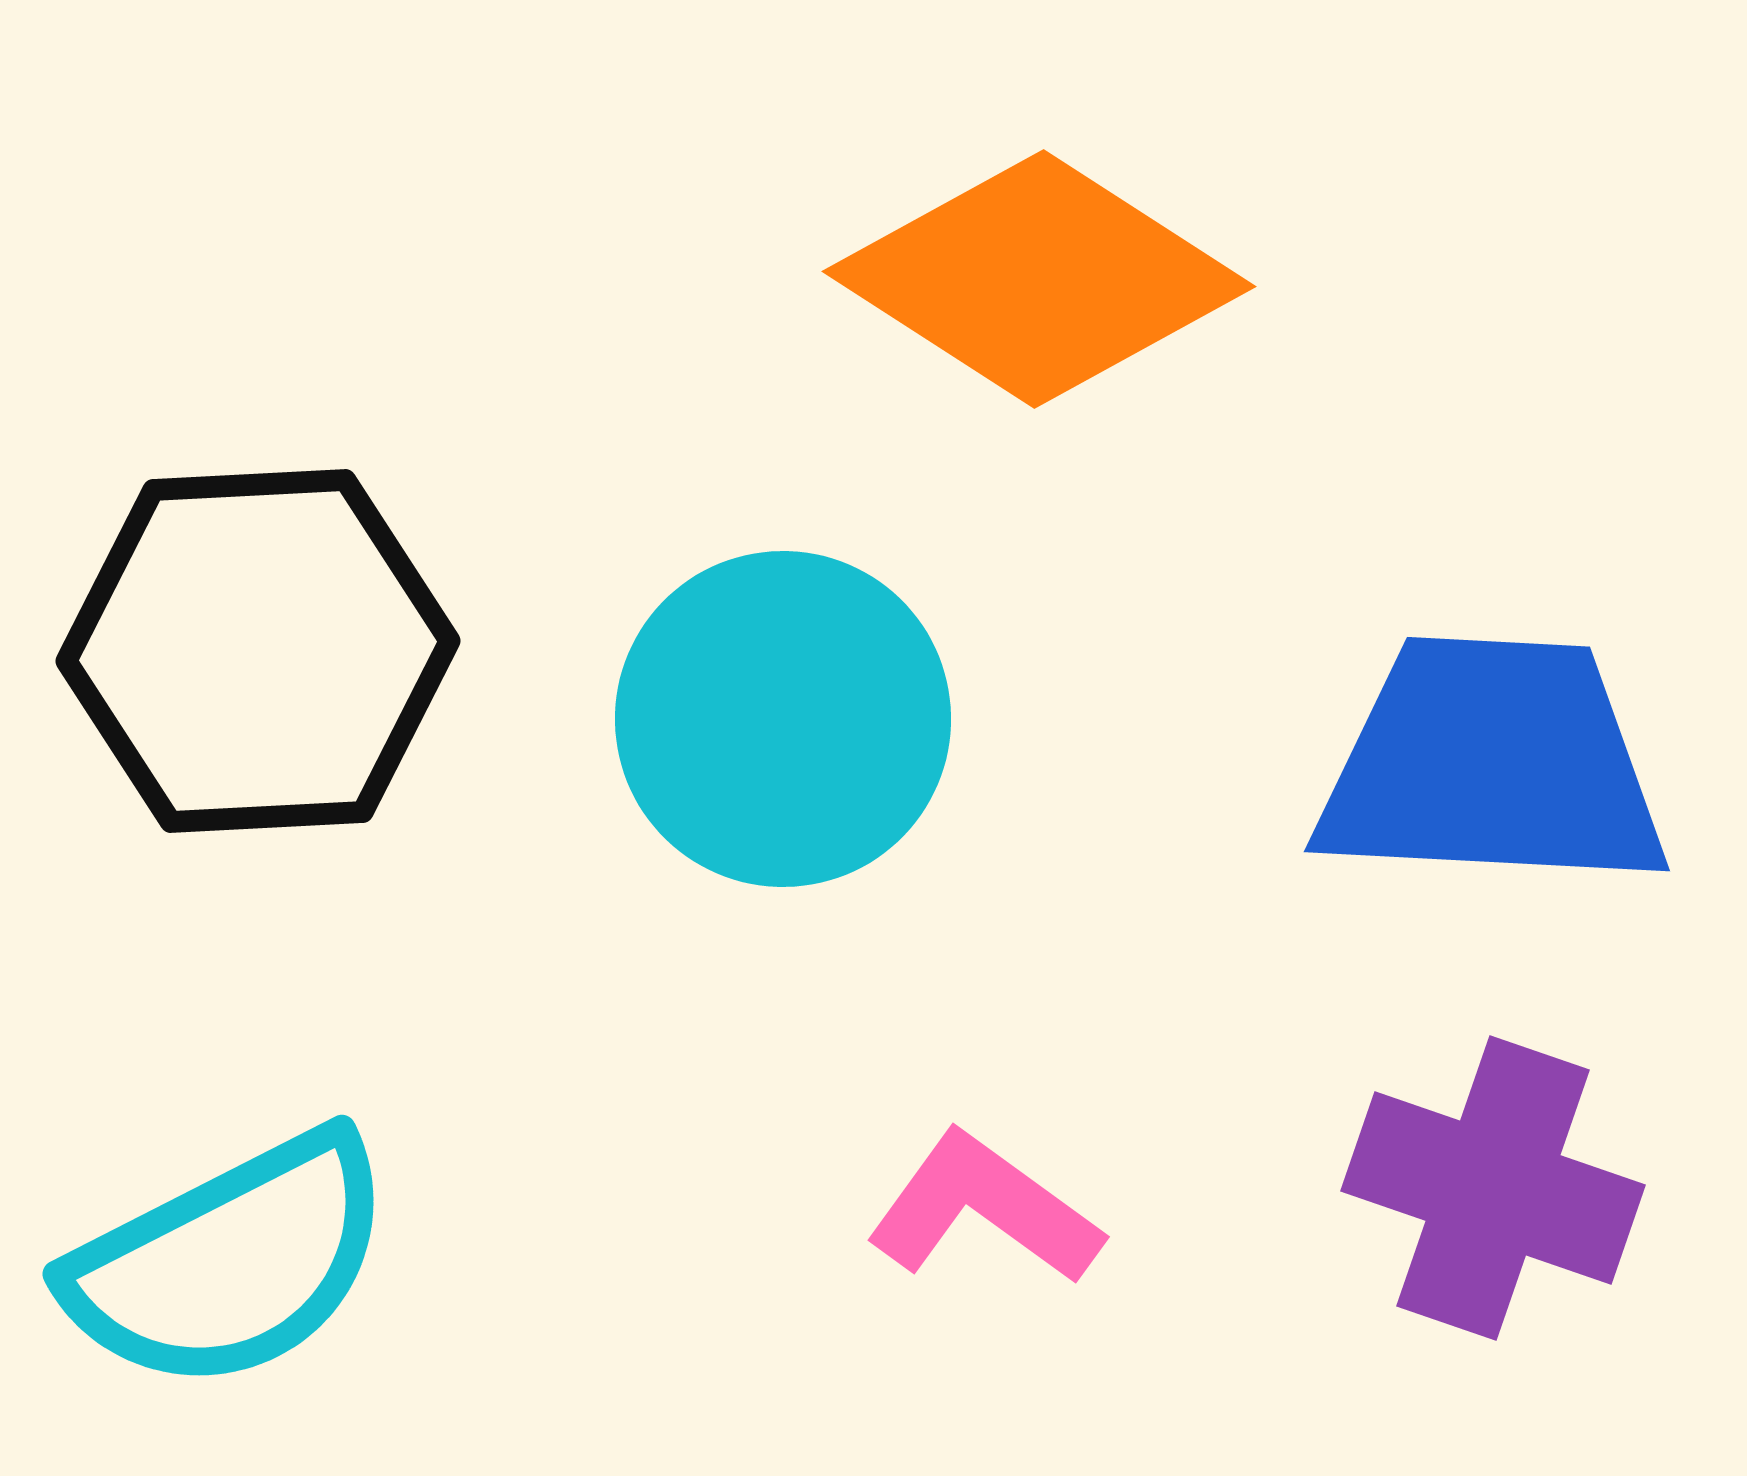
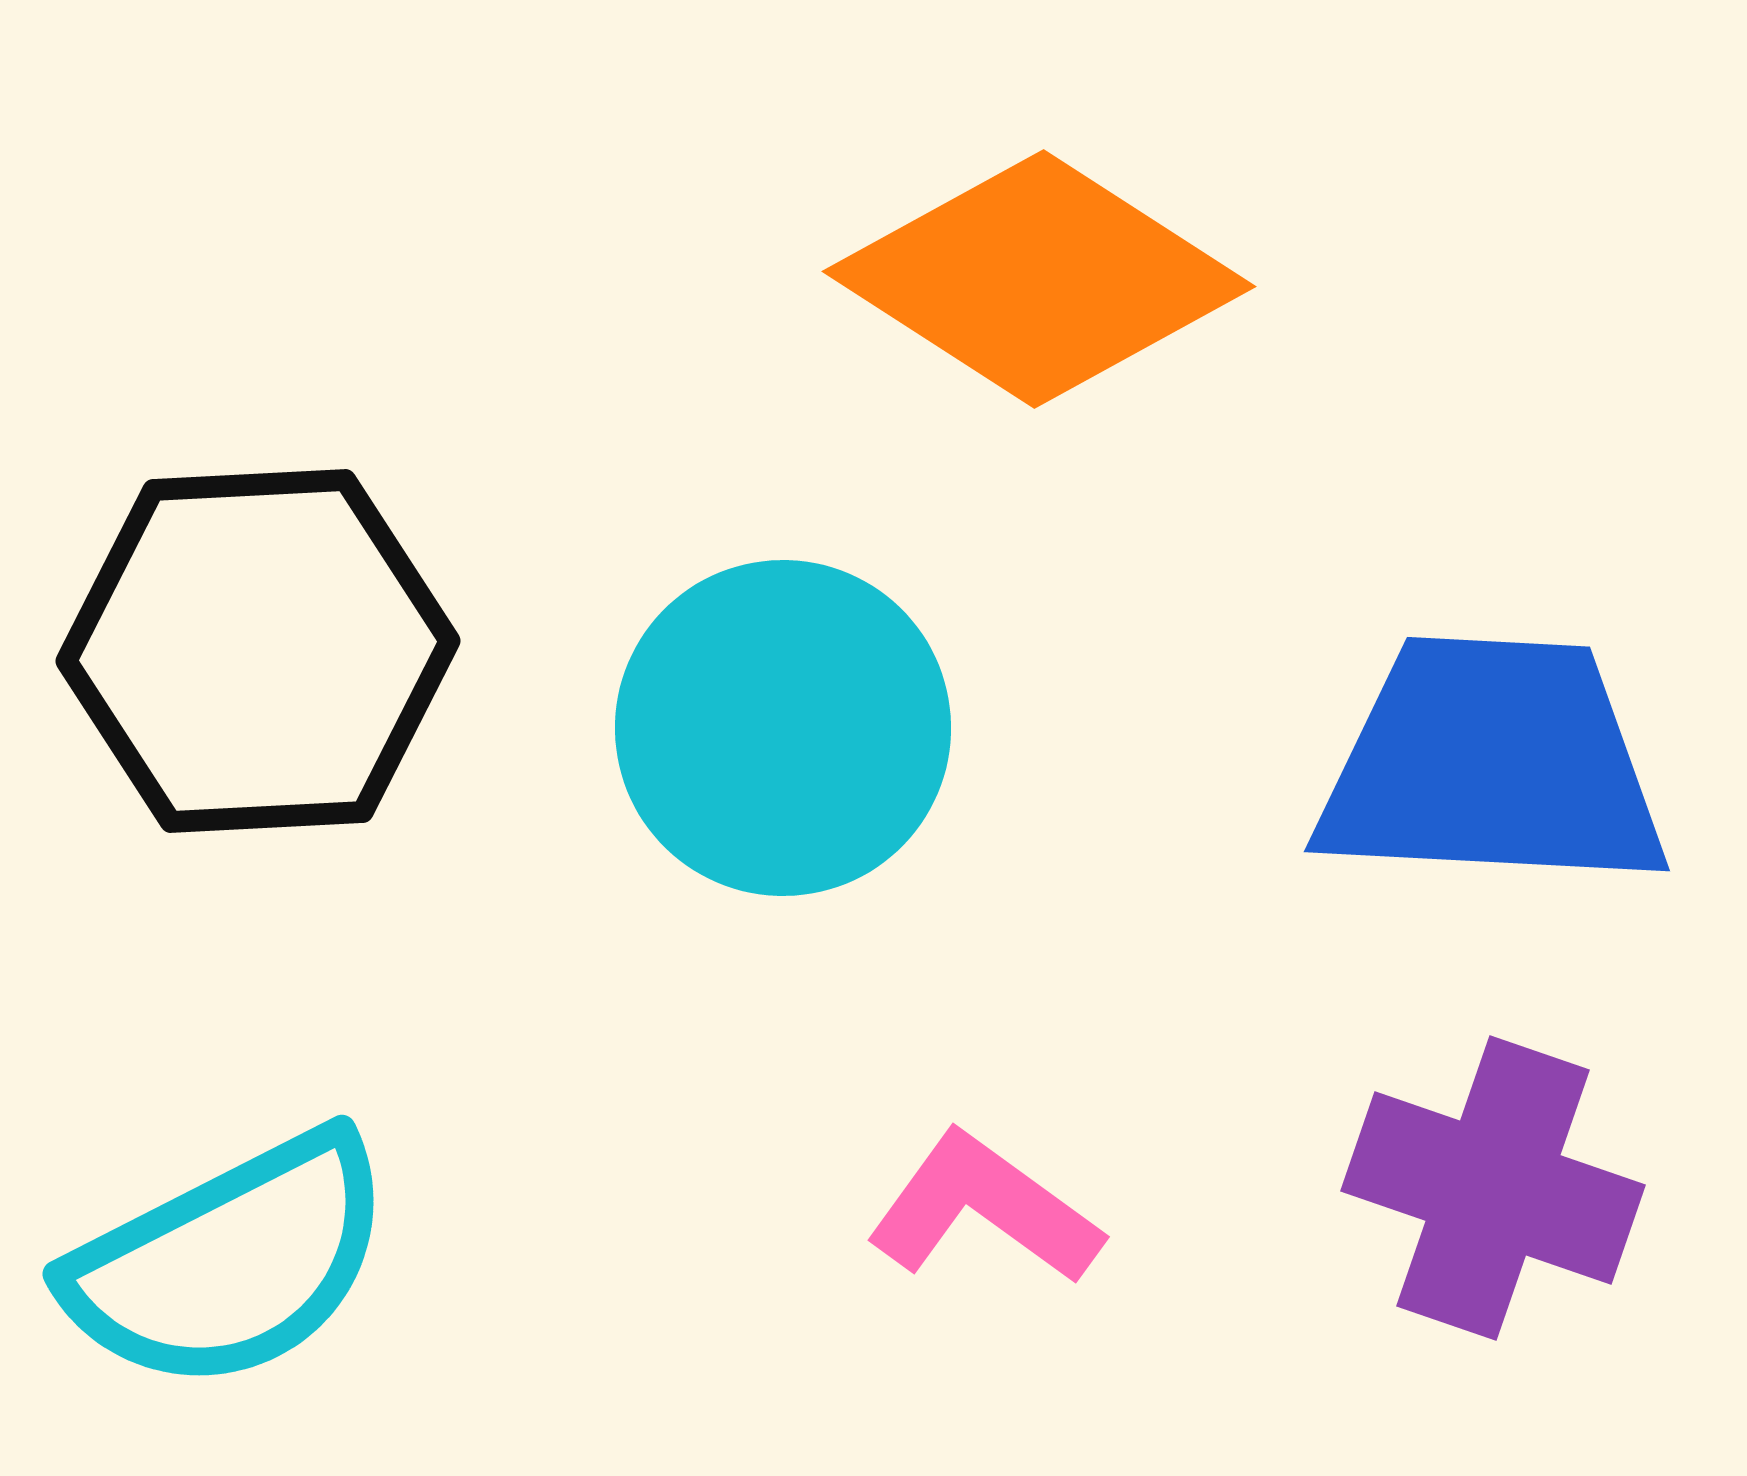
cyan circle: moved 9 px down
